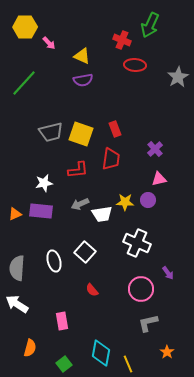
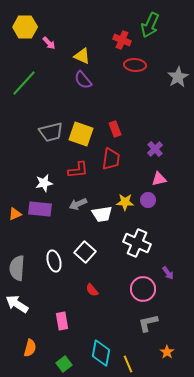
purple semicircle: rotated 60 degrees clockwise
gray arrow: moved 2 px left
purple rectangle: moved 1 px left, 2 px up
pink circle: moved 2 px right
